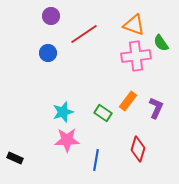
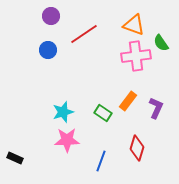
blue circle: moved 3 px up
red diamond: moved 1 px left, 1 px up
blue line: moved 5 px right, 1 px down; rotated 10 degrees clockwise
